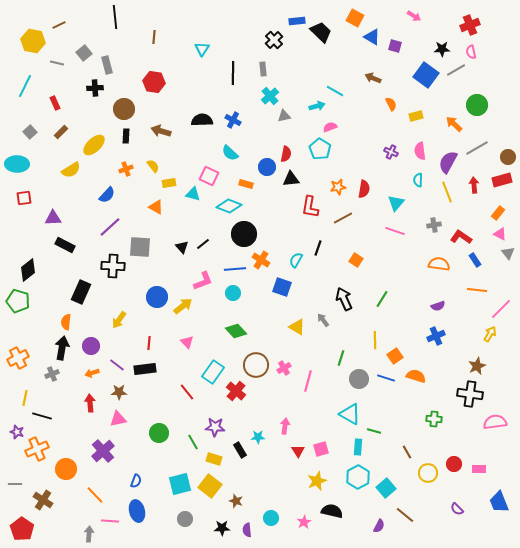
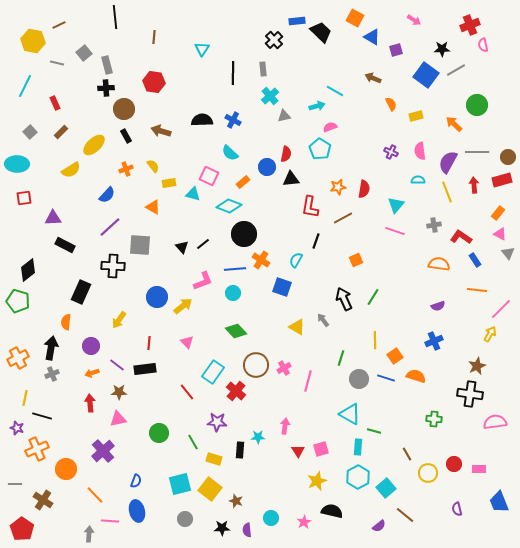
pink arrow at (414, 16): moved 4 px down
purple square at (395, 46): moved 1 px right, 4 px down; rotated 32 degrees counterclockwise
pink semicircle at (471, 52): moved 12 px right, 7 px up
black cross at (95, 88): moved 11 px right
black rectangle at (126, 136): rotated 32 degrees counterclockwise
gray line at (477, 148): moved 4 px down; rotated 30 degrees clockwise
cyan semicircle at (418, 180): rotated 88 degrees clockwise
orange rectangle at (246, 184): moved 3 px left, 2 px up; rotated 56 degrees counterclockwise
cyan triangle at (396, 203): moved 2 px down
orange triangle at (156, 207): moved 3 px left
gray square at (140, 247): moved 2 px up
black line at (318, 248): moved 2 px left, 7 px up
orange square at (356, 260): rotated 32 degrees clockwise
green line at (382, 299): moved 9 px left, 2 px up
blue cross at (436, 336): moved 2 px left, 5 px down
black arrow at (62, 348): moved 11 px left
purple star at (215, 427): moved 2 px right, 5 px up
purple star at (17, 432): moved 4 px up
black rectangle at (240, 450): rotated 35 degrees clockwise
brown line at (407, 452): moved 2 px down
yellow square at (210, 486): moved 3 px down
purple semicircle at (457, 509): rotated 32 degrees clockwise
purple semicircle at (379, 526): rotated 24 degrees clockwise
